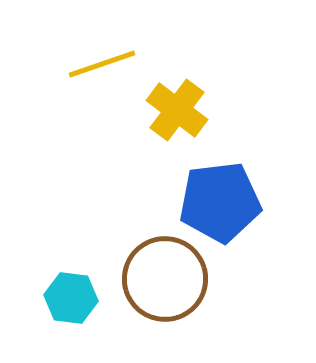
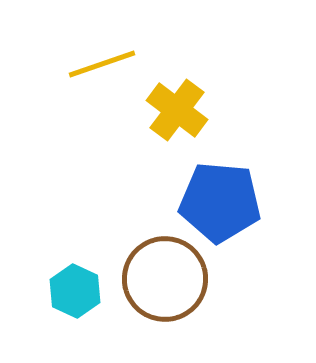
blue pentagon: rotated 12 degrees clockwise
cyan hexagon: moved 4 px right, 7 px up; rotated 18 degrees clockwise
